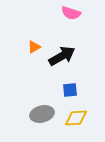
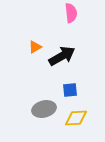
pink semicircle: rotated 114 degrees counterclockwise
orange triangle: moved 1 px right
gray ellipse: moved 2 px right, 5 px up
